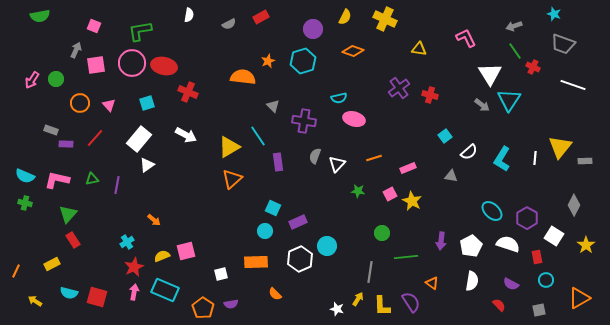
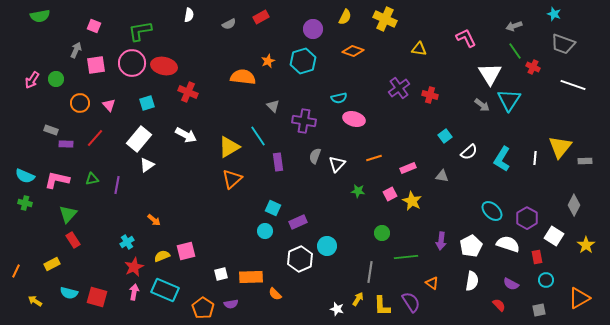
gray triangle at (451, 176): moved 9 px left
orange rectangle at (256, 262): moved 5 px left, 15 px down
